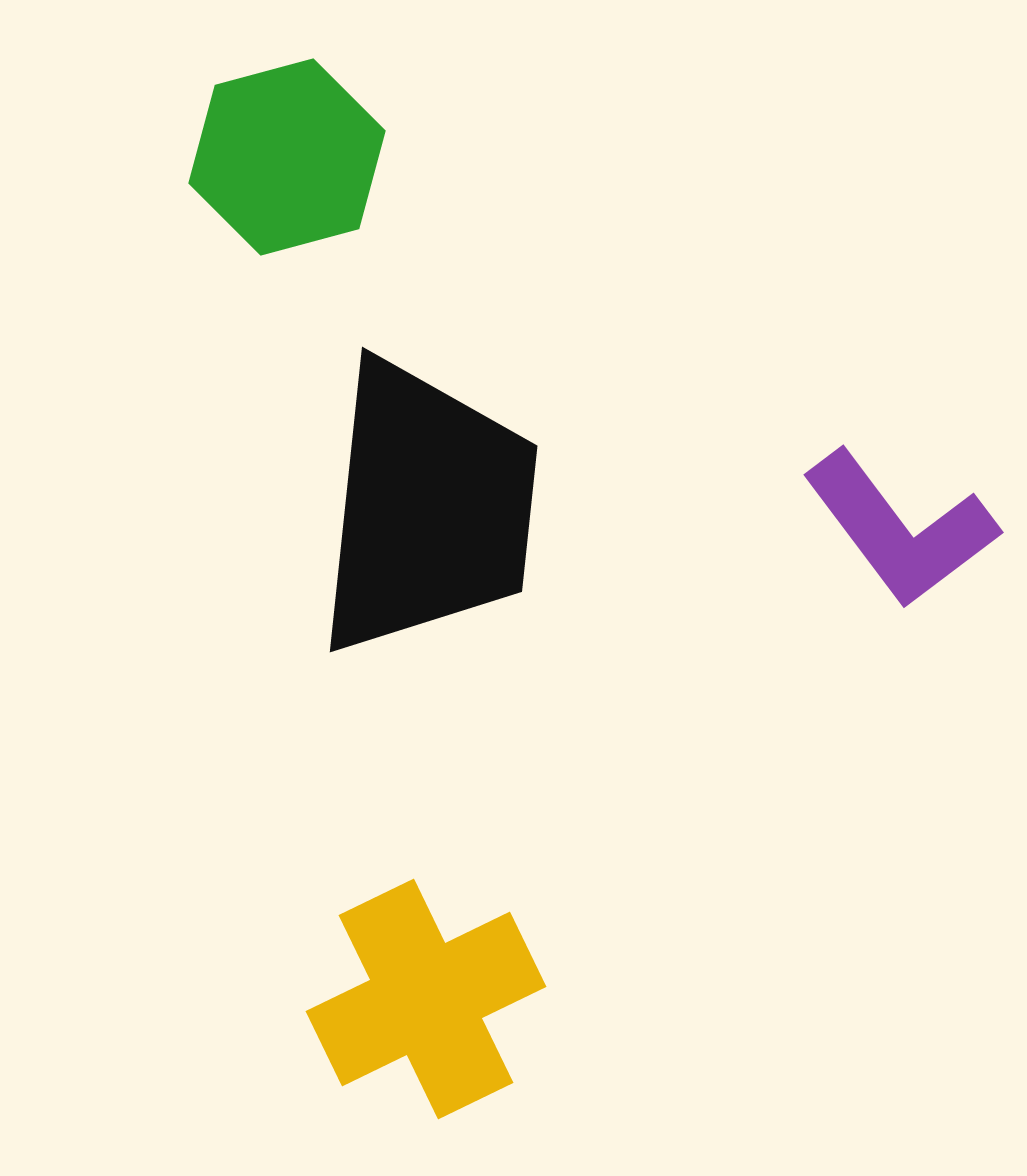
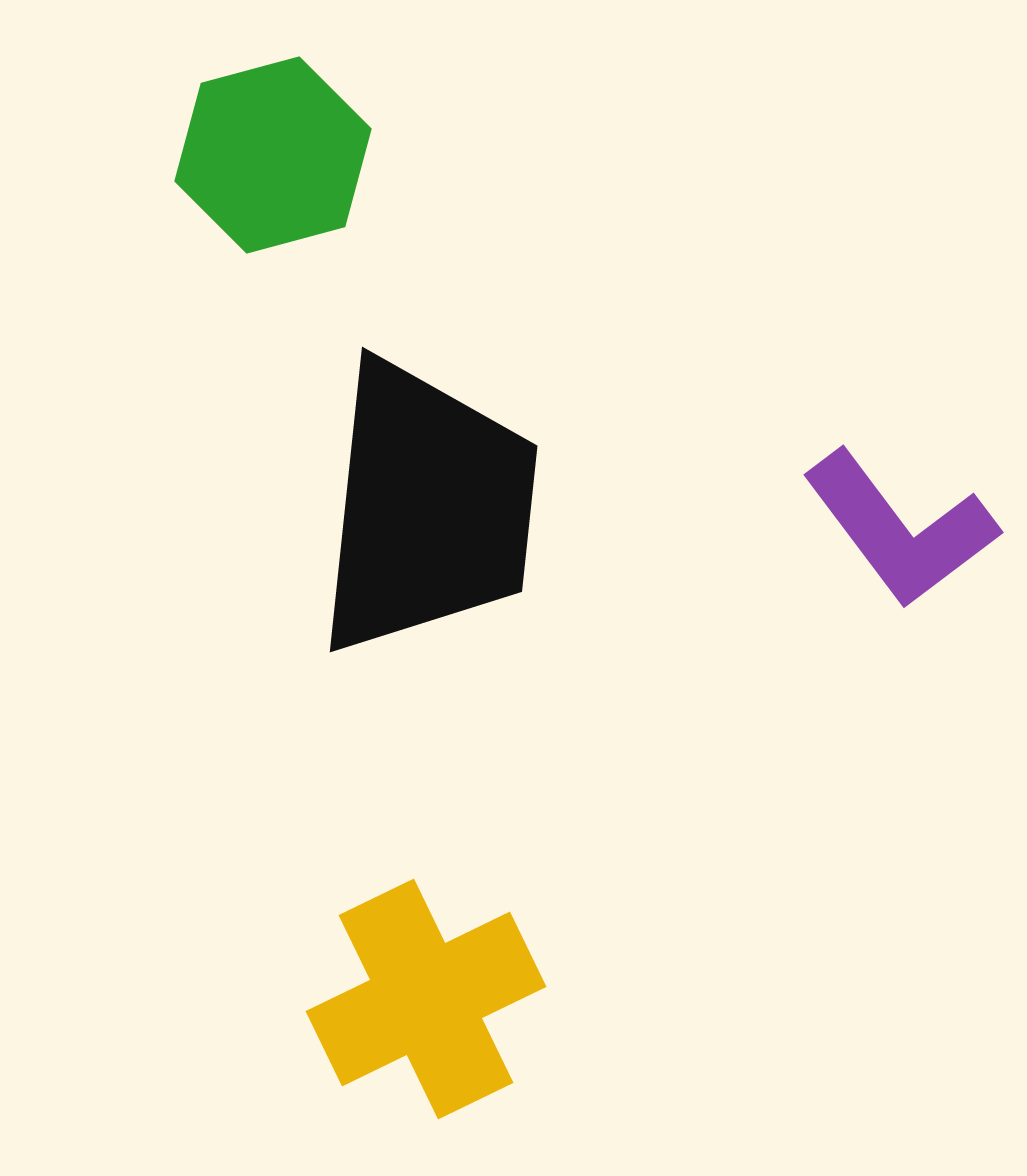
green hexagon: moved 14 px left, 2 px up
